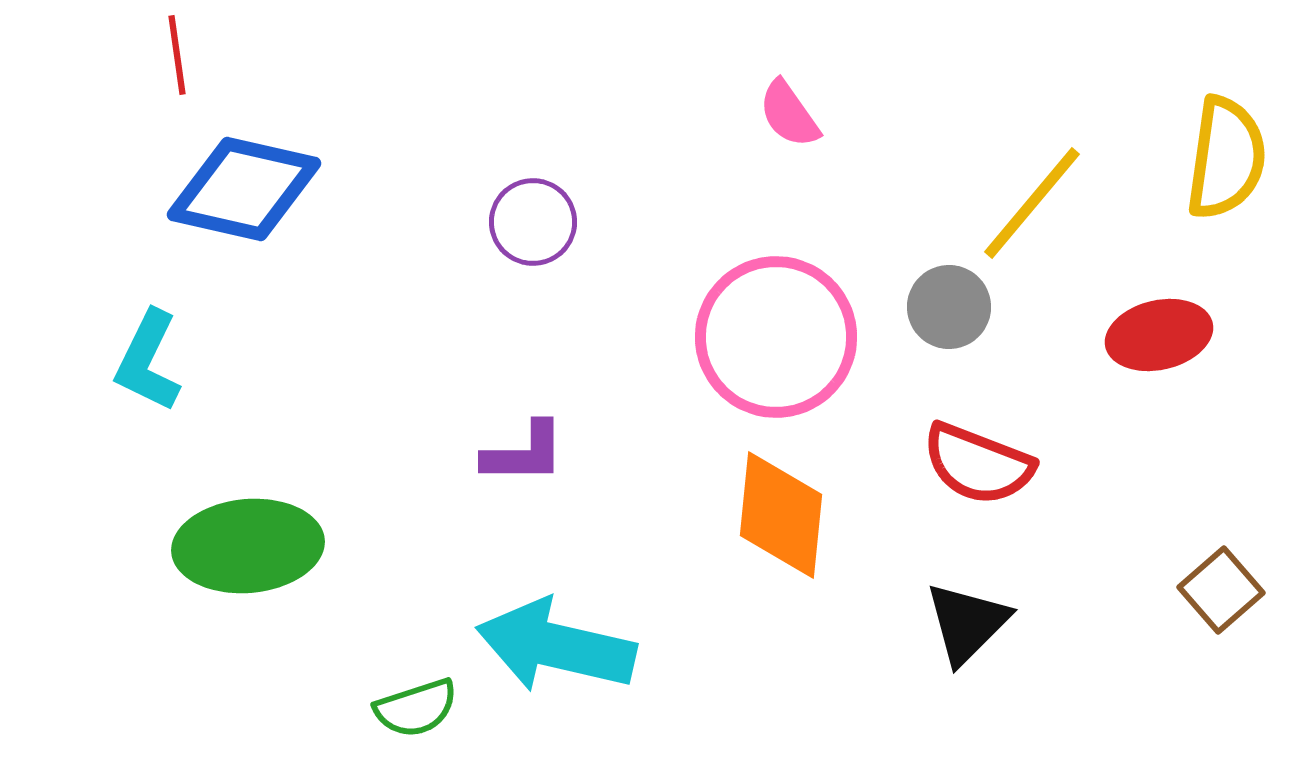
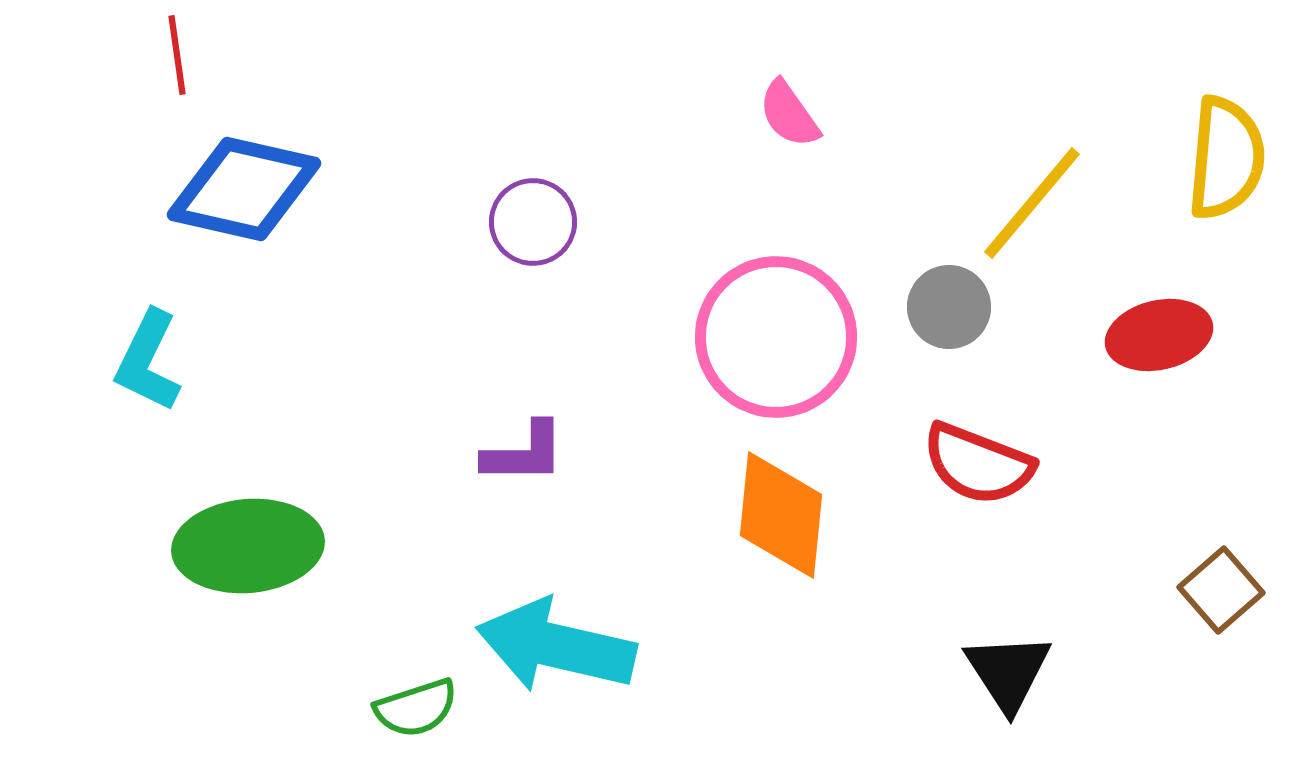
yellow semicircle: rotated 3 degrees counterclockwise
black triangle: moved 41 px right, 49 px down; rotated 18 degrees counterclockwise
